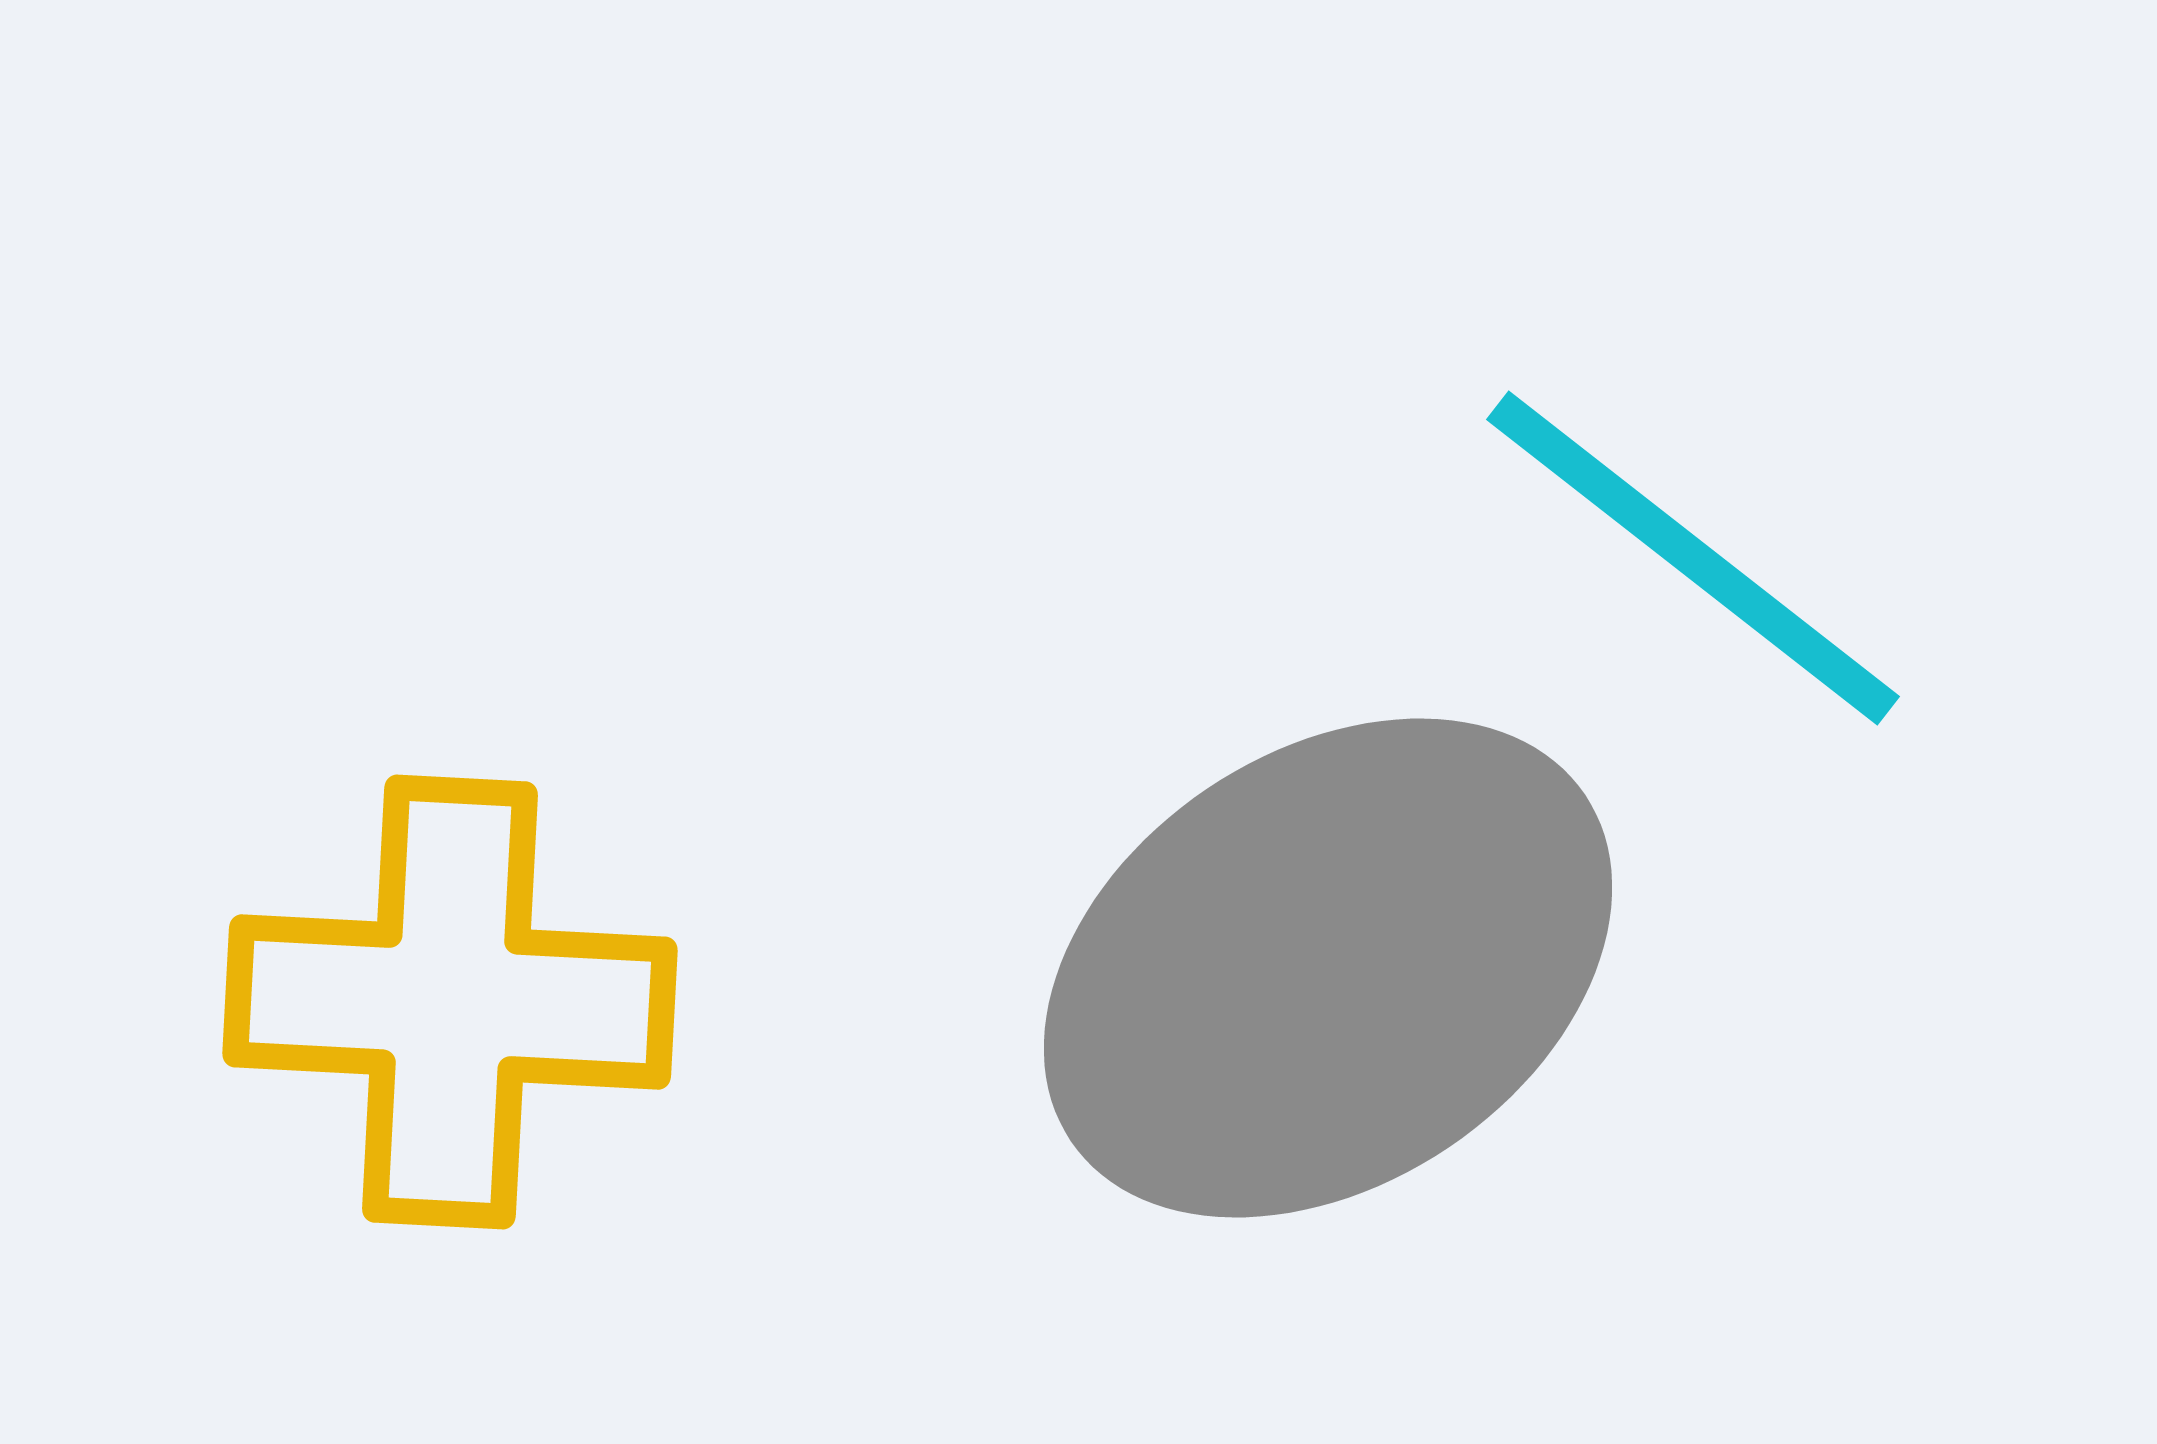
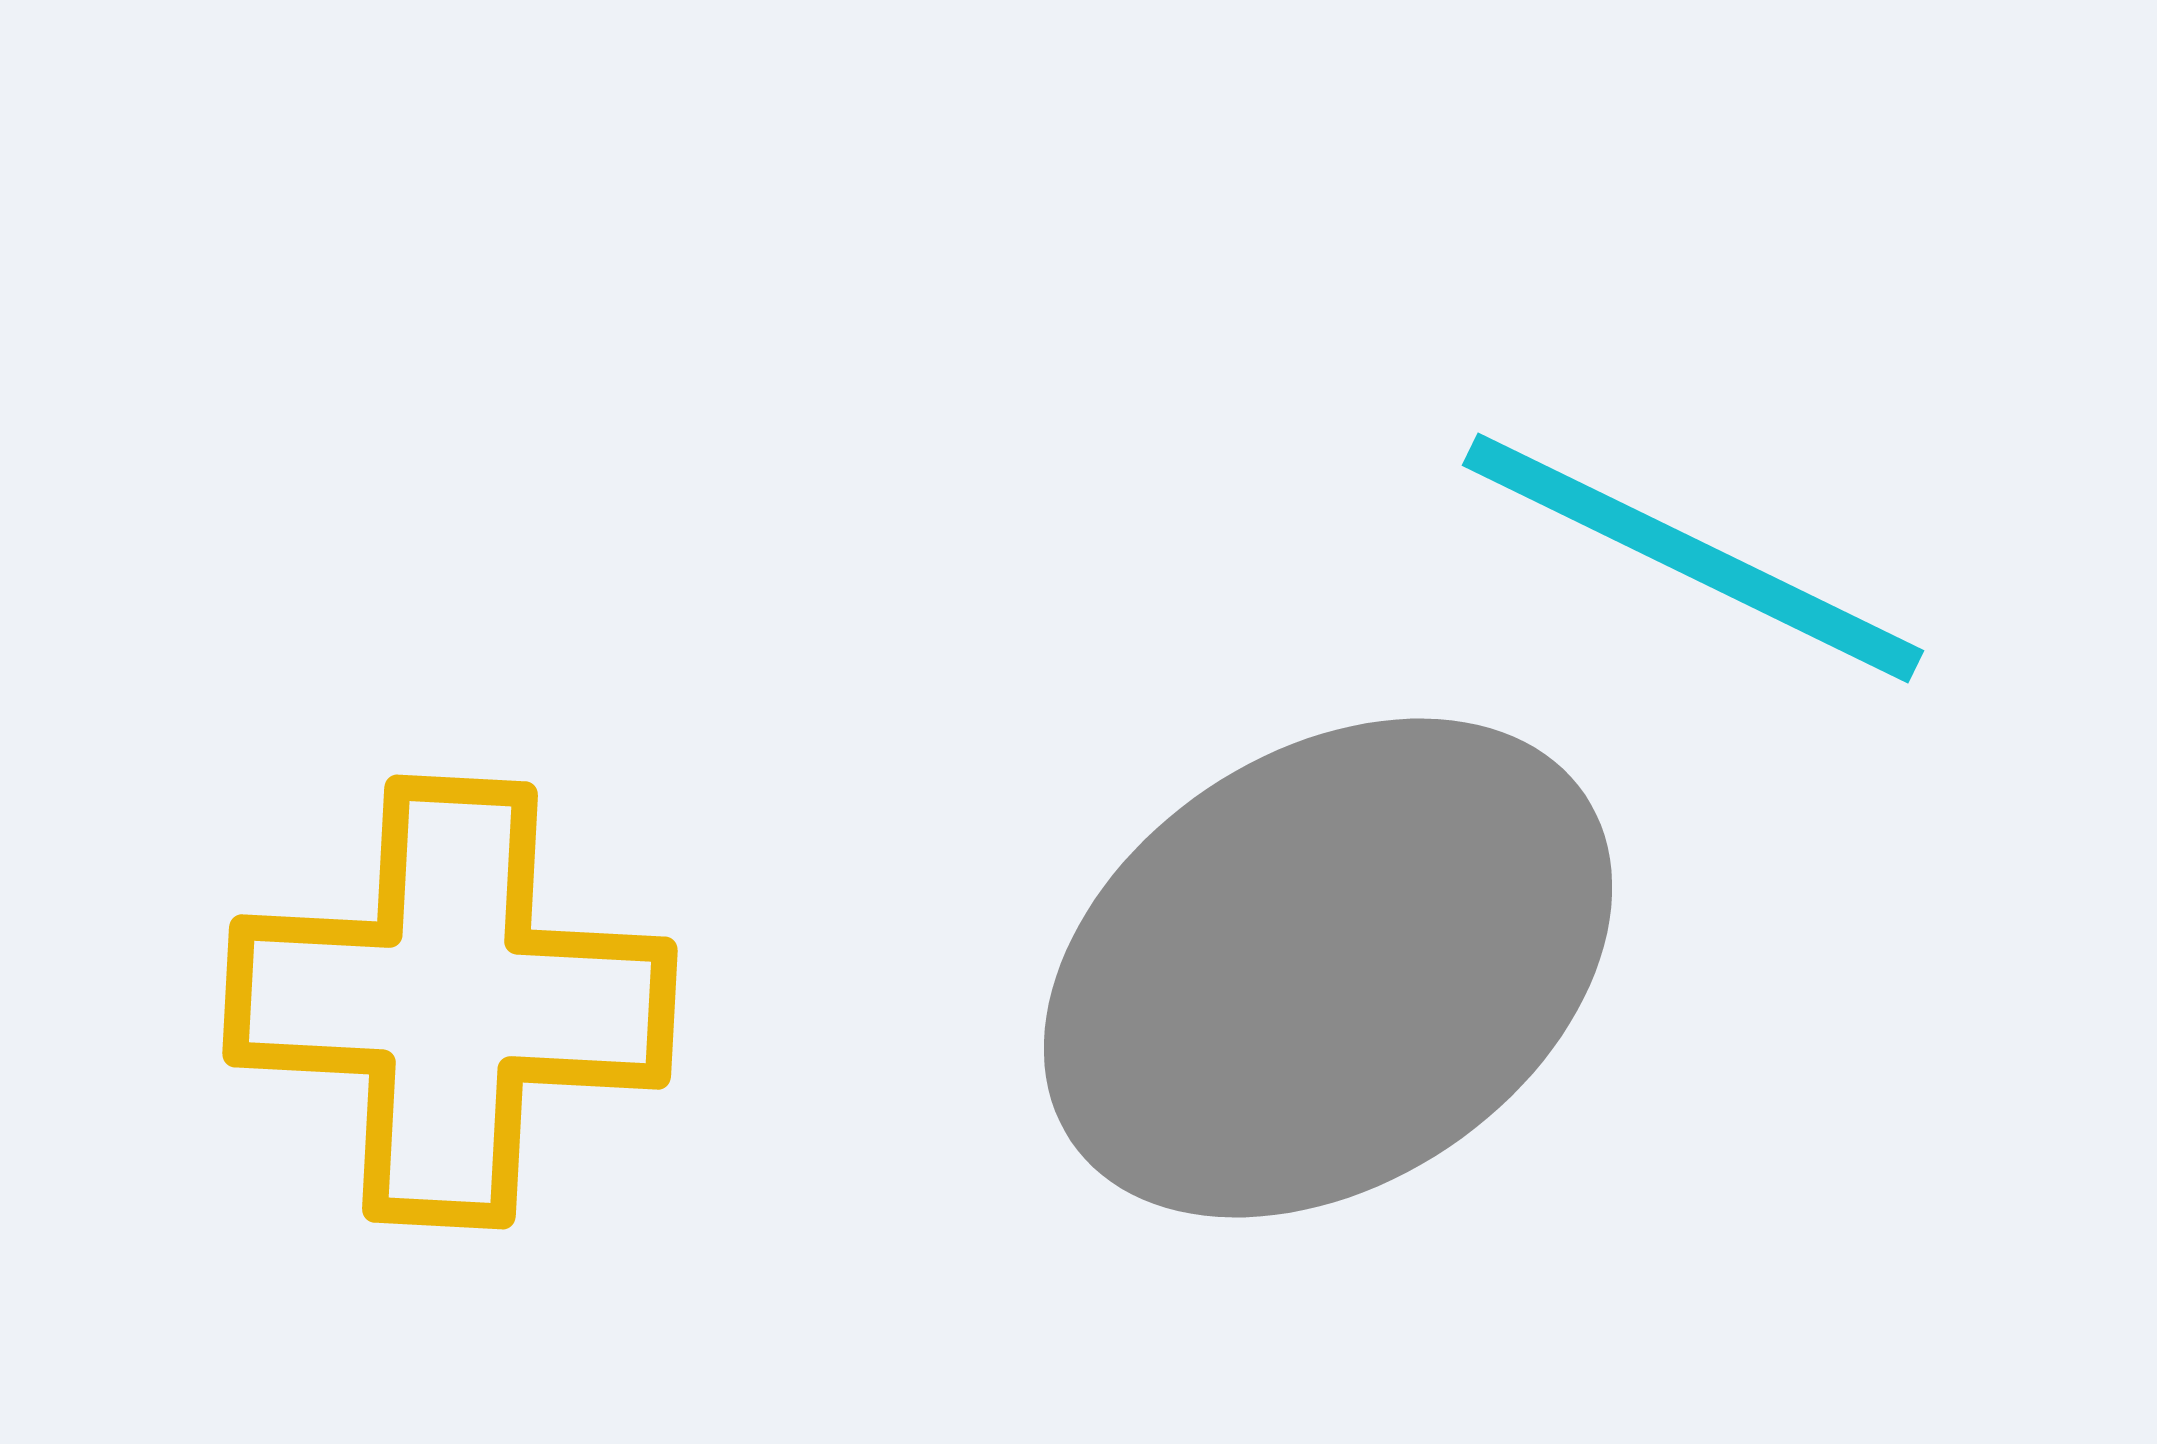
cyan line: rotated 12 degrees counterclockwise
